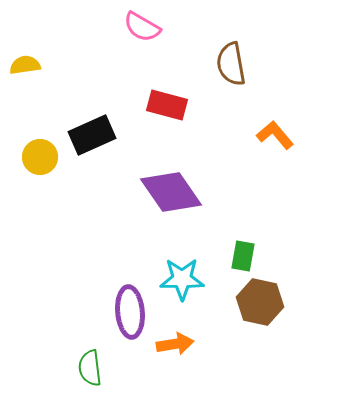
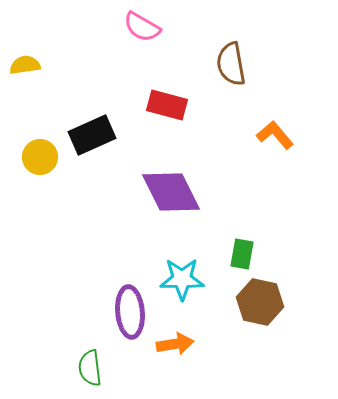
purple diamond: rotated 8 degrees clockwise
green rectangle: moved 1 px left, 2 px up
